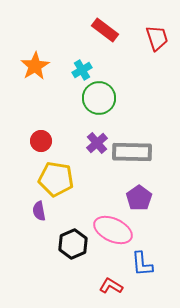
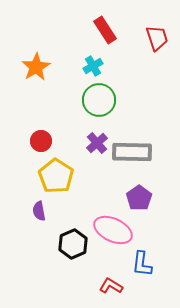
red rectangle: rotated 20 degrees clockwise
orange star: moved 1 px right, 1 px down
cyan cross: moved 11 px right, 4 px up
green circle: moved 2 px down
yellow pentagon: moved 3 px up; rotated 24 degrees clockwise
blue L-shape: rotated 12 degrees clockwise
